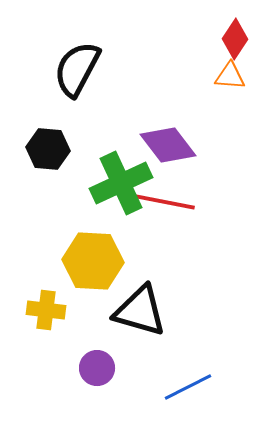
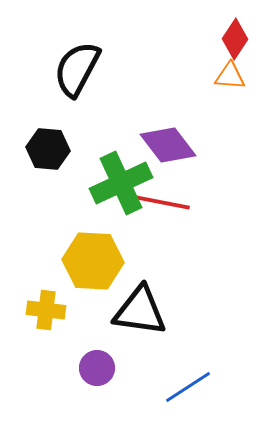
red line: moved 5 px left
black triangle: rotated 8 degrees counterclockwise
blue line: rotated 6 degrees counterclockwise
